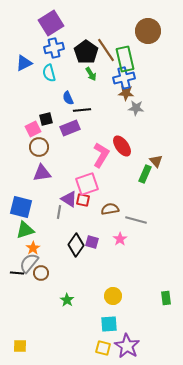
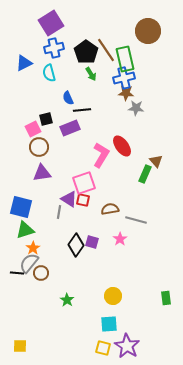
pink square at (87, 184): moved 3 px left, 1 px up
